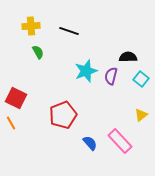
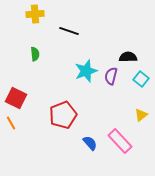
yellow cross: moved 4 px right, 12 px up
green semicircle: moved 3 px left, 2 px down; rotated 24 degrees clockwise
